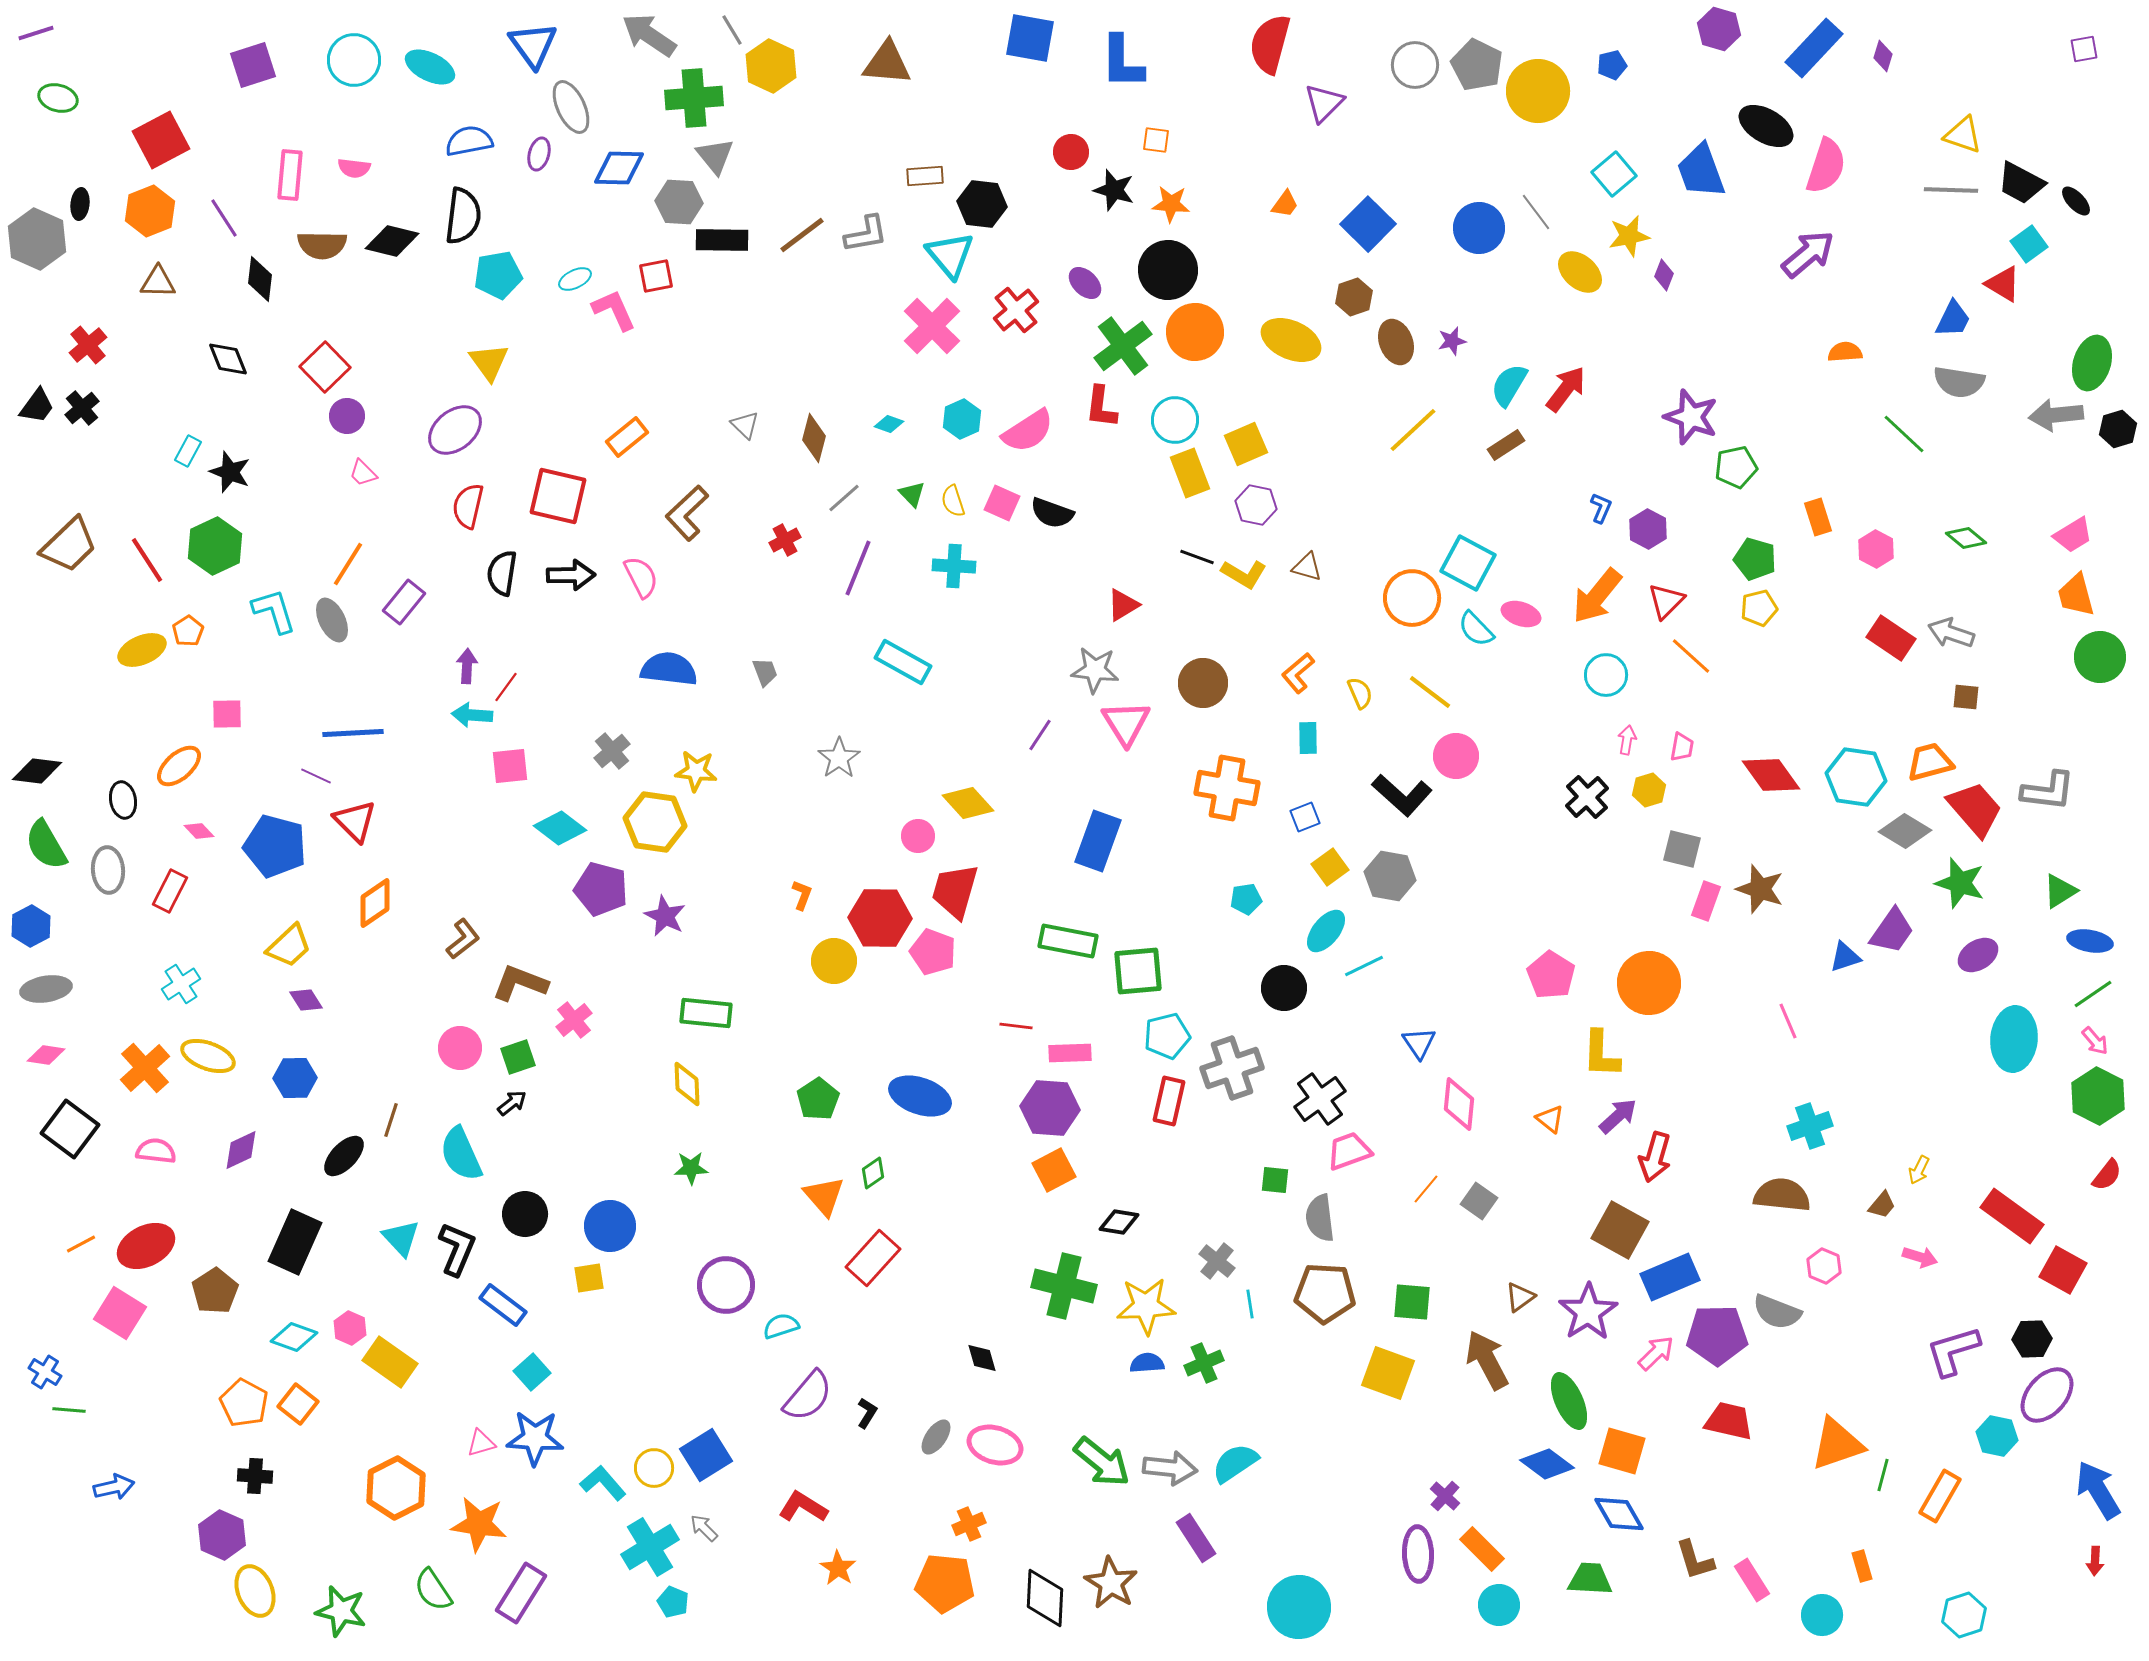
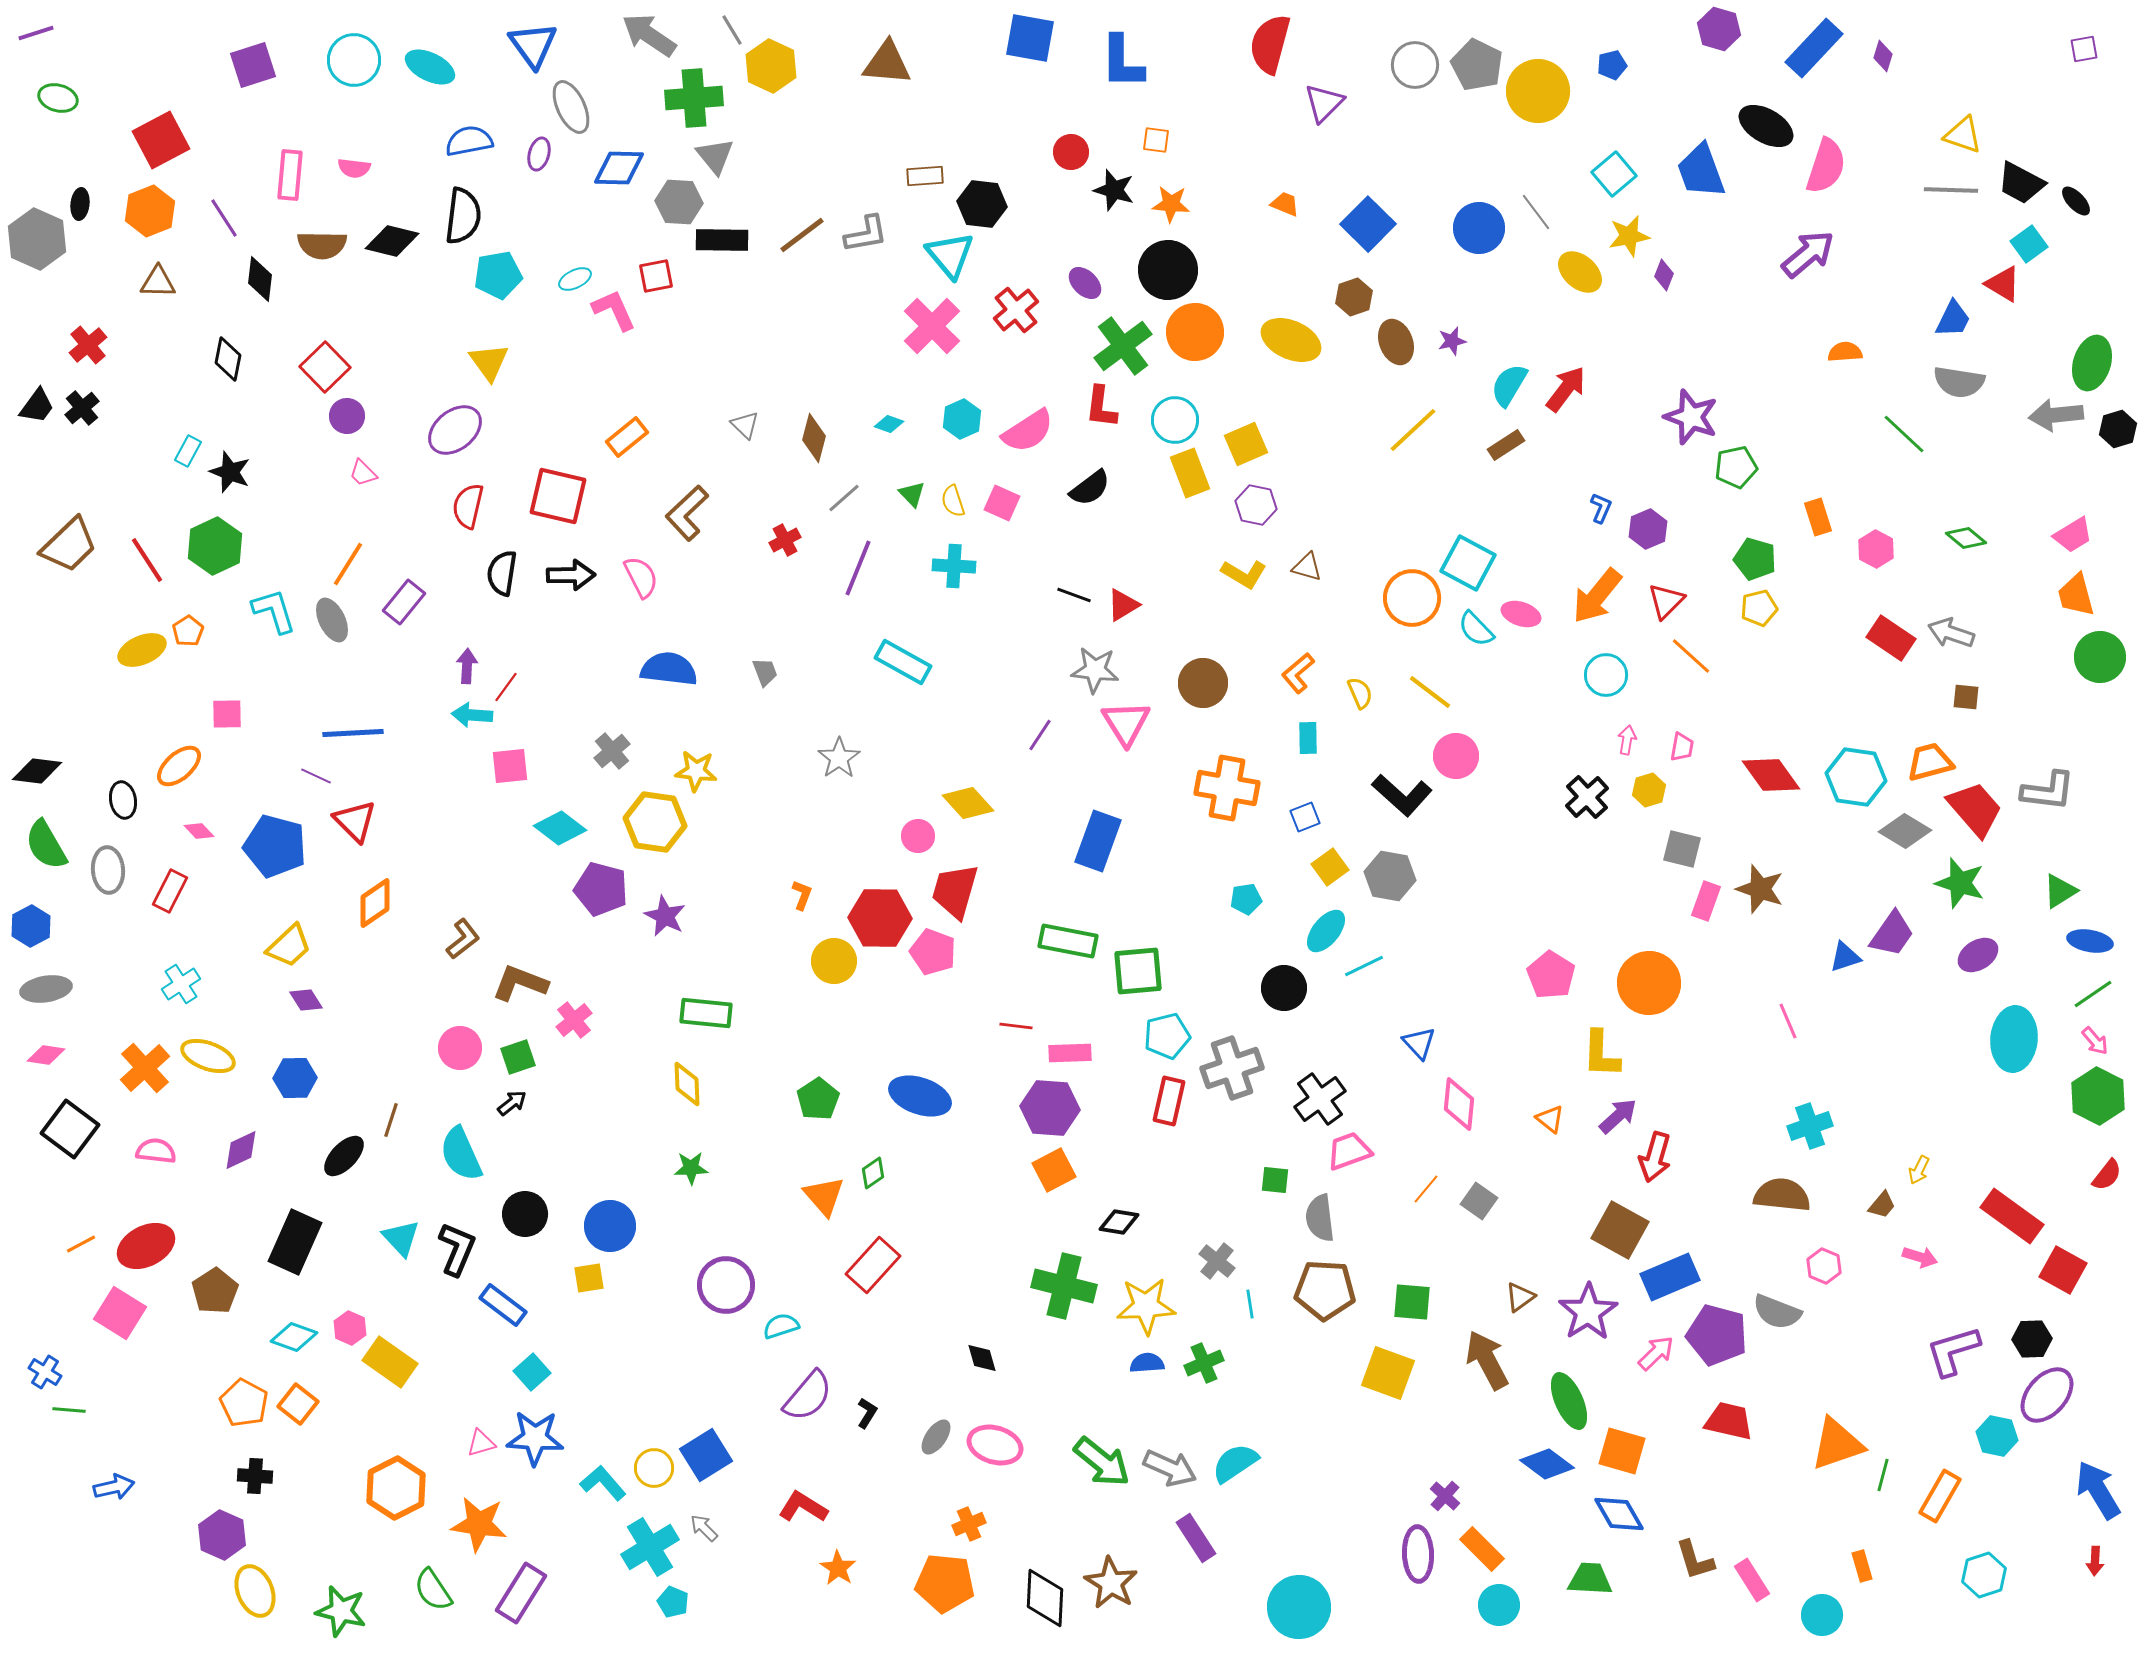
orange trapezoid at (1285, 204): rotated 104 degrees counterclockwise
black diamond at (228, 359): rotated 33 degrees clockwise
black semicircle at (1052, 513): moved 38 px right, 25 px up; rotated 57 degrees counterclockwise
purple hexagon at (1648, 529): rotated 9 degrees clockwise
black line at (1197, 557): moved 123 px left, 38 px down
purple trapezoid at (1892, 931): moved 3 px down
blue triangle at (1419, 1043): rotated 9 degrees counterclockwise
red rectangle at (873, 1258): moved 7 px down
brown pentagon at (1325, 1293): moved 3 px up
purple pentagon at (1717, 1335): rotated 16 degrees clockwise
gray arrow at (1170, 1468): rotated 18 degrees clockwise
cyan hexagon at (1964, 1615): moved 20 px right, 40 px up
